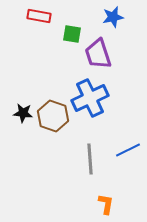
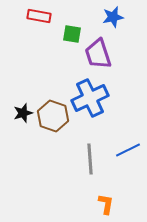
black star: rotated 24 degrees counterclockwise
